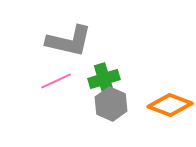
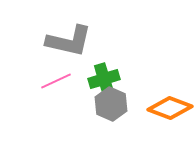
orange diamond: moved 3 px down
